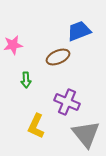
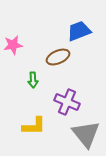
green arrow: moved 7 px right
yellow L-shape: moved 2 px left; rotated 115 degrees counterclockwise
